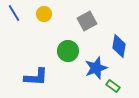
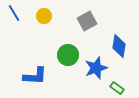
yellow circle: moved 2 px down
green circle: moved 4 px down
blue L-shape: moved 1 px left, 1 px up
green rectangle: moved 4 px right, 2 px down
